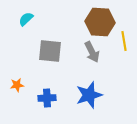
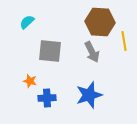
cyan semicircle: moved 1 px right, 3 px down
orange star: moved 13 px right, 4 px up; rotated 24 degrees clockwise
